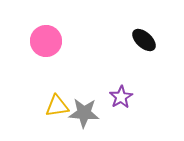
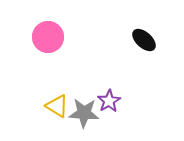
pink circle: moved 2 px right, 4 px up
purple star: moved 12 px left, 4 px down
yellow triangle: rotated 40 degrees clockwise
